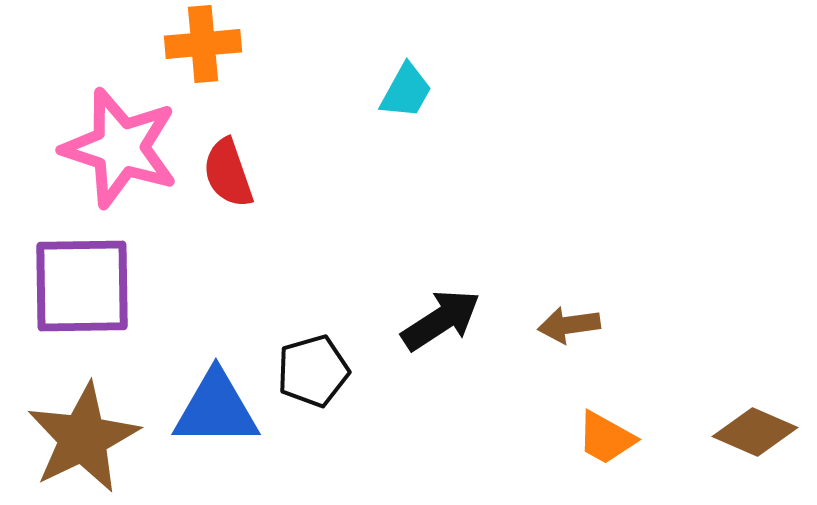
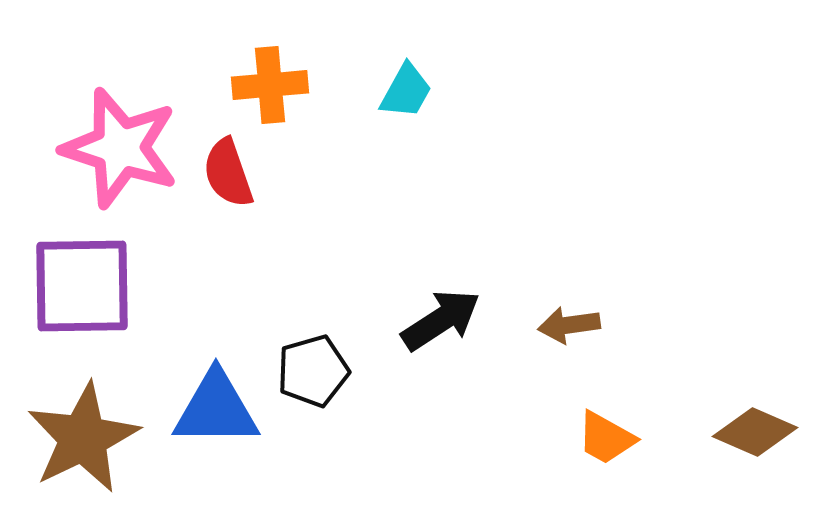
orange cross: moved 67 px right, 41 px down
